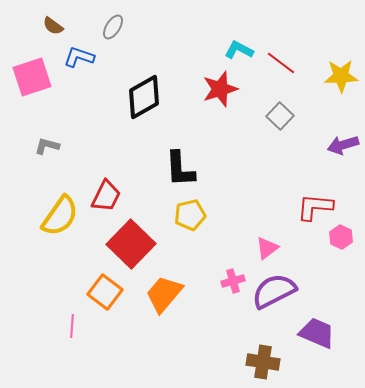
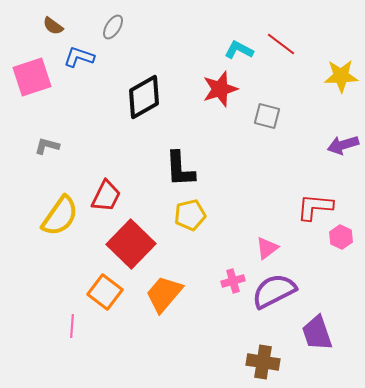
red line: moved 19 px up
gray square: moved 13 px left; rotated 28 degrees counterclockwise
purple trapezoid: rotated 132 degrees counterclockwise
